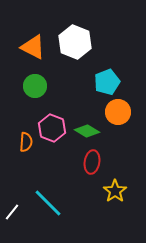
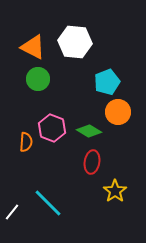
white hexagon: rotated 16 degrees counterclockwise
green circle: moved 3 px right, 7 px up
green diamond: moved 2 px right
